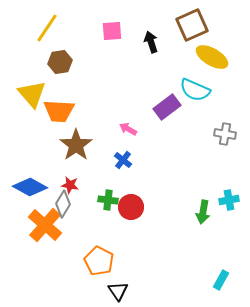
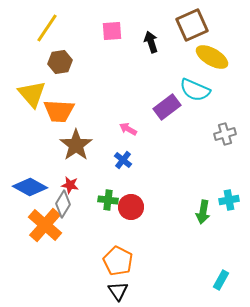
gray cross: rotated 25 degrees counterclockwise
orange pentagon: moved 19 px right
